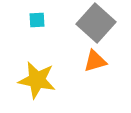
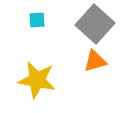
gray square: moved 1 px left, 1 px down
